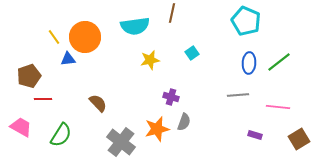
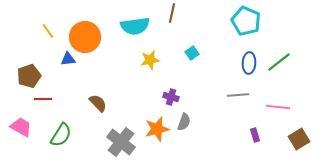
yellow line: moved 6 px left, 6 px up
purple rectangle: rotated 56 degrees clockwise
